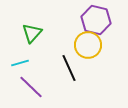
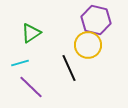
green triangle: moved 1 px left; rotated 15 degrees clockwise
